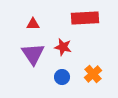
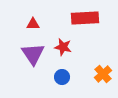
orange cross: moved 10 px right
